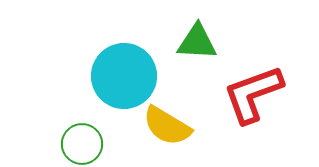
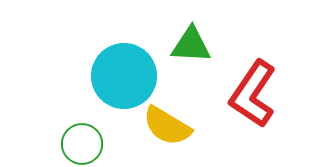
green triangle: moved 6 px left, 3 px down
red L-shape: rotated 36 degrees counterclockwise
